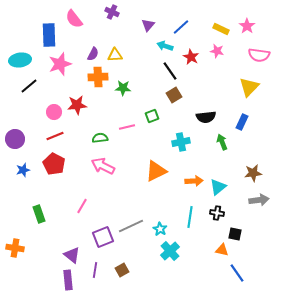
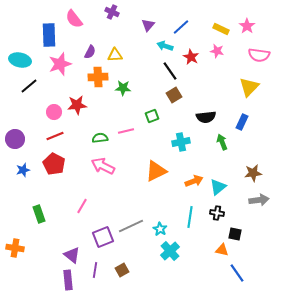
purple semicircle at (93, 54): moved 3 px left, 2 px up
cyan ellipse at (20, 60): rotated 20 degrees clockwise
pink line at (127, 127): moved 1 px left, 4 px down
orange arrow at (194, 181): rotated 18 degrees counterclockwise
